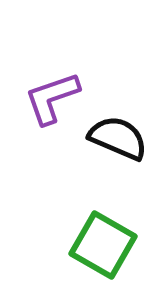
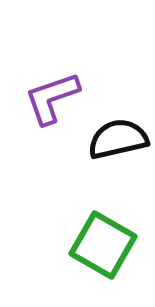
black semicircle: moved 1 px down; rotated 36 degrees counterclockwise
